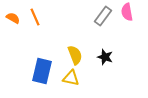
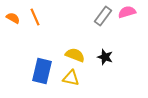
pink semicircle: rotated 84 degrees clockwise
yellow semicircle: rotated 48 degrees counterclockwise
